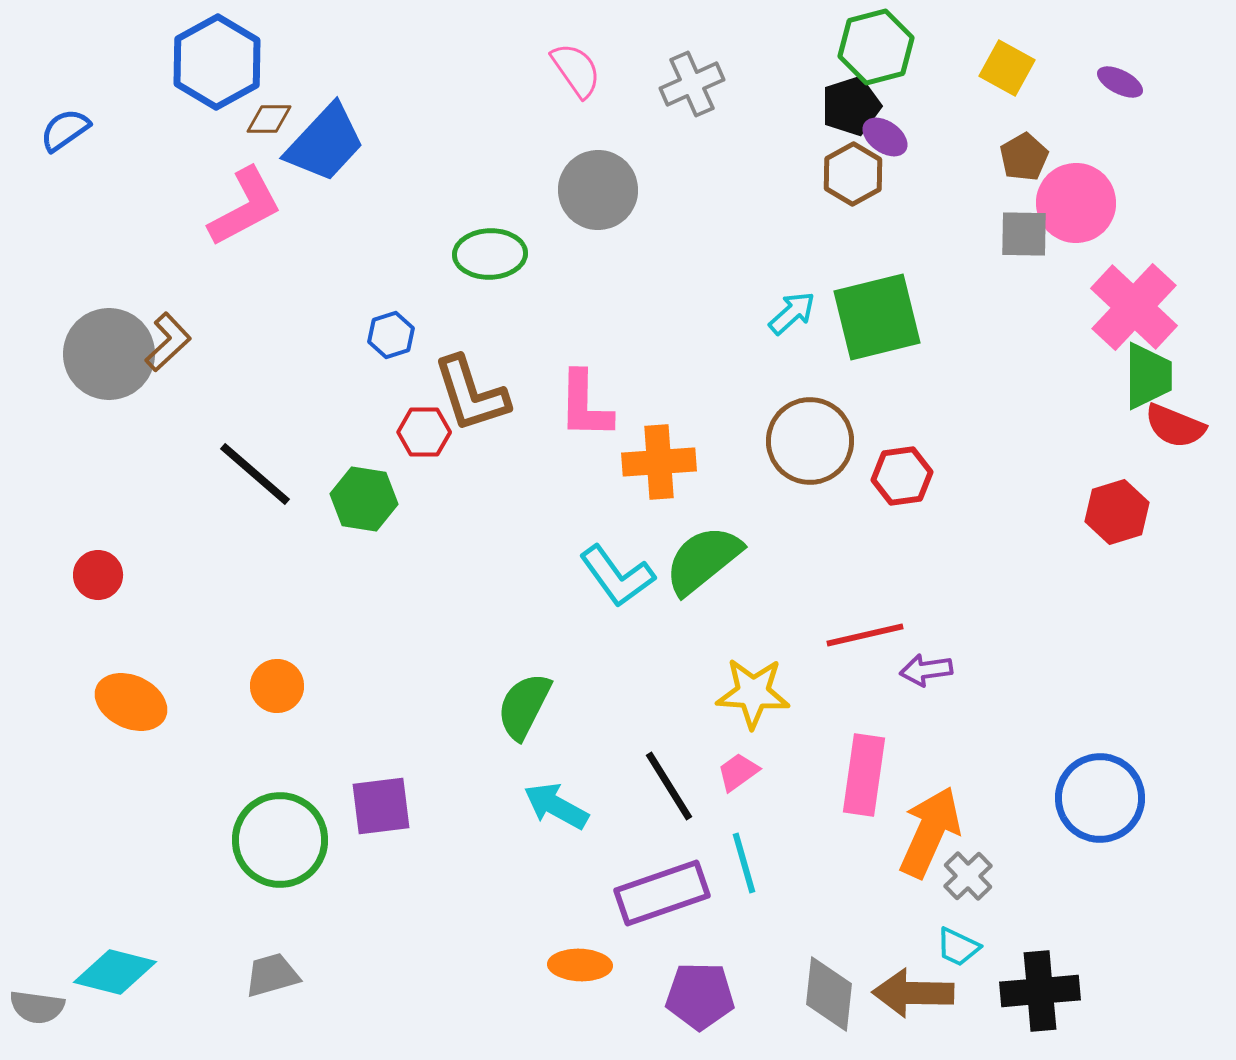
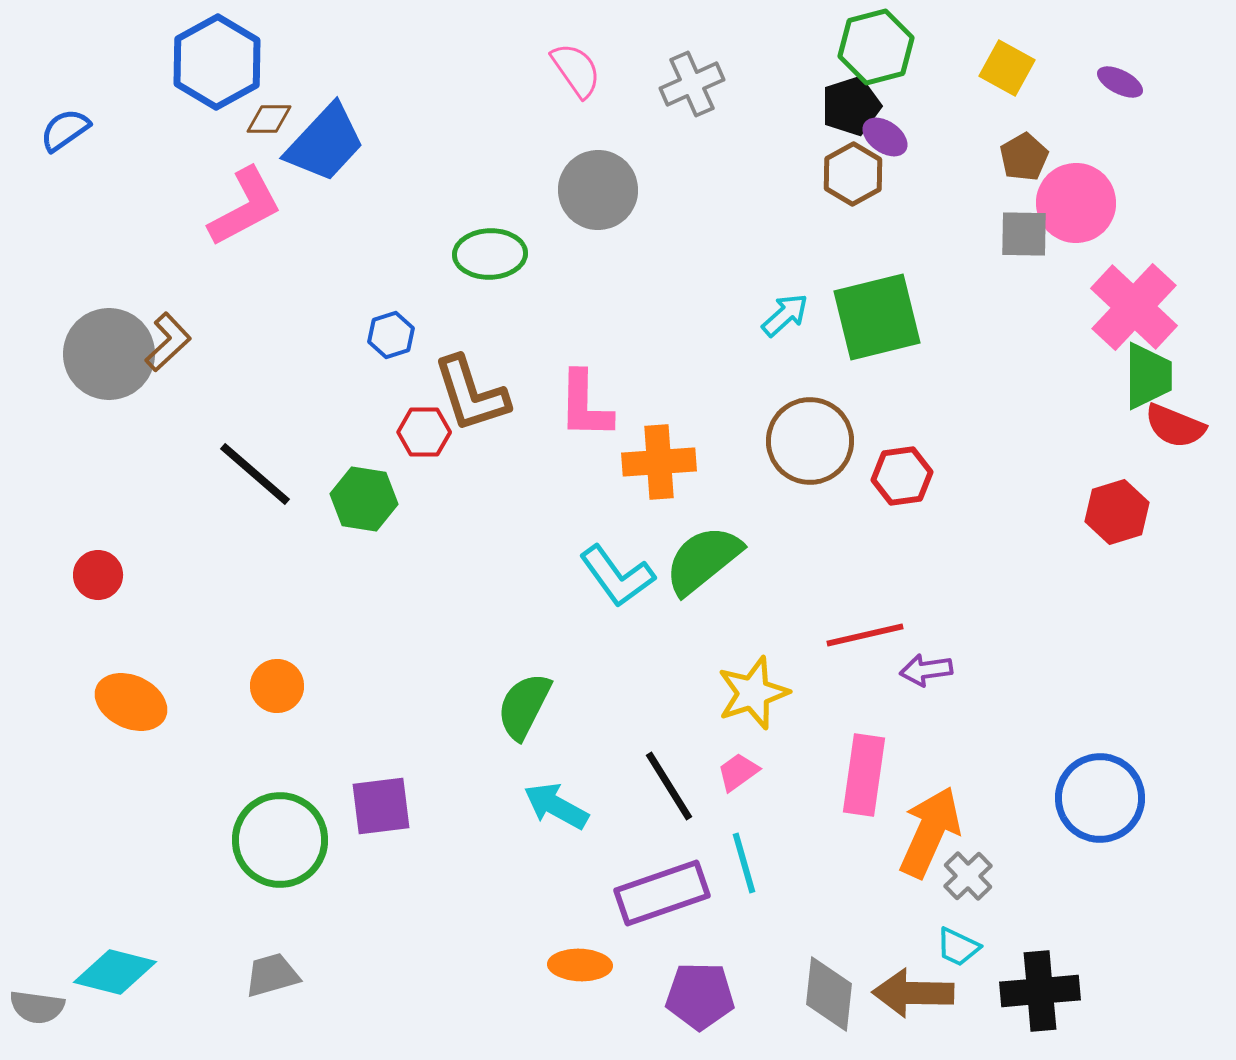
cyan arrow at (792, 313): moved 7 px left, 2 px down
yellow star at (753, 693): rotated 22 degrees counterclockwise
